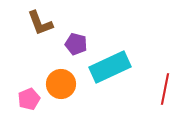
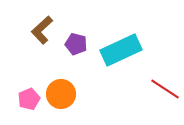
brown L-shape: moved 2 px right, 7 px down; rotated 68 degrees clockwise
cyan rectangle: moved 11 px right, 17 px up
orange circle: moved 10 px down
red line: rotated 68 degrees counterclockwise
